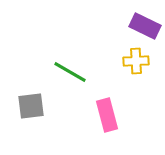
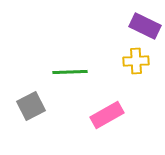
green line: rotated 32 degrees counterclockwise
gray square: rotated 20 degrees counterclockwise
pink rectangle: rotated 76 degrees clockwise
